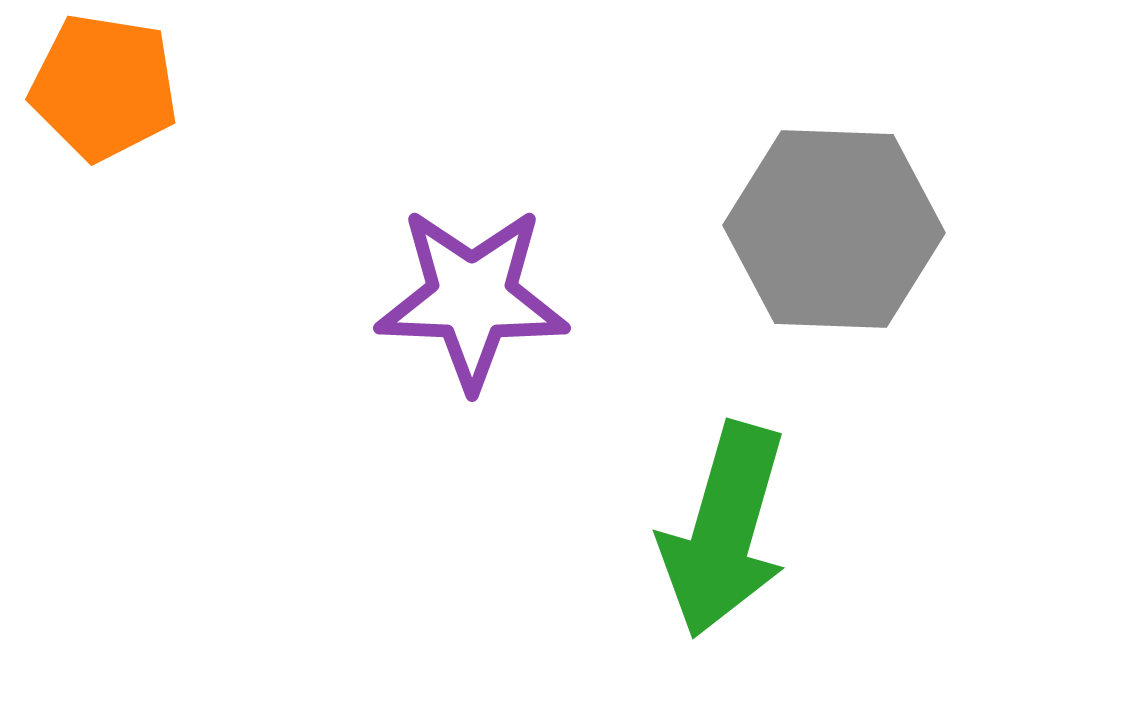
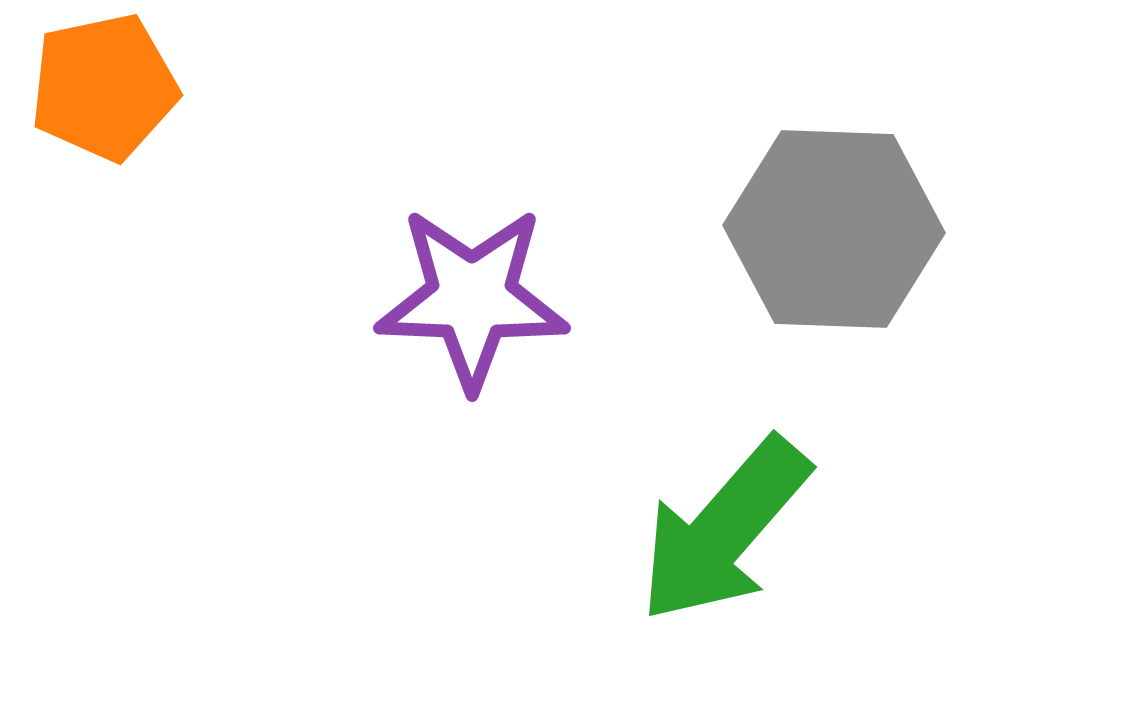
orange pentagon: rotated 21 degrees counterclockwise
green arrow: rotated 25 degrees clockwise
